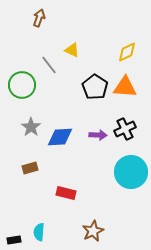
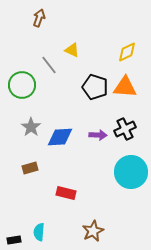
black pentagon: rotated 15 degrees counterclockwise
